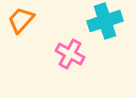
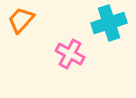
cyan cross: moved 4 px right, 2 px down
